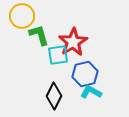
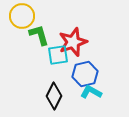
red star: rotated 12 degrees clockwise
